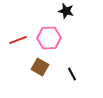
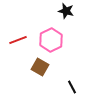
pink hexagon: moved 2 px right, 2 px down; rotated 25 degrees counterclockwise
black line: moved 13 px down
